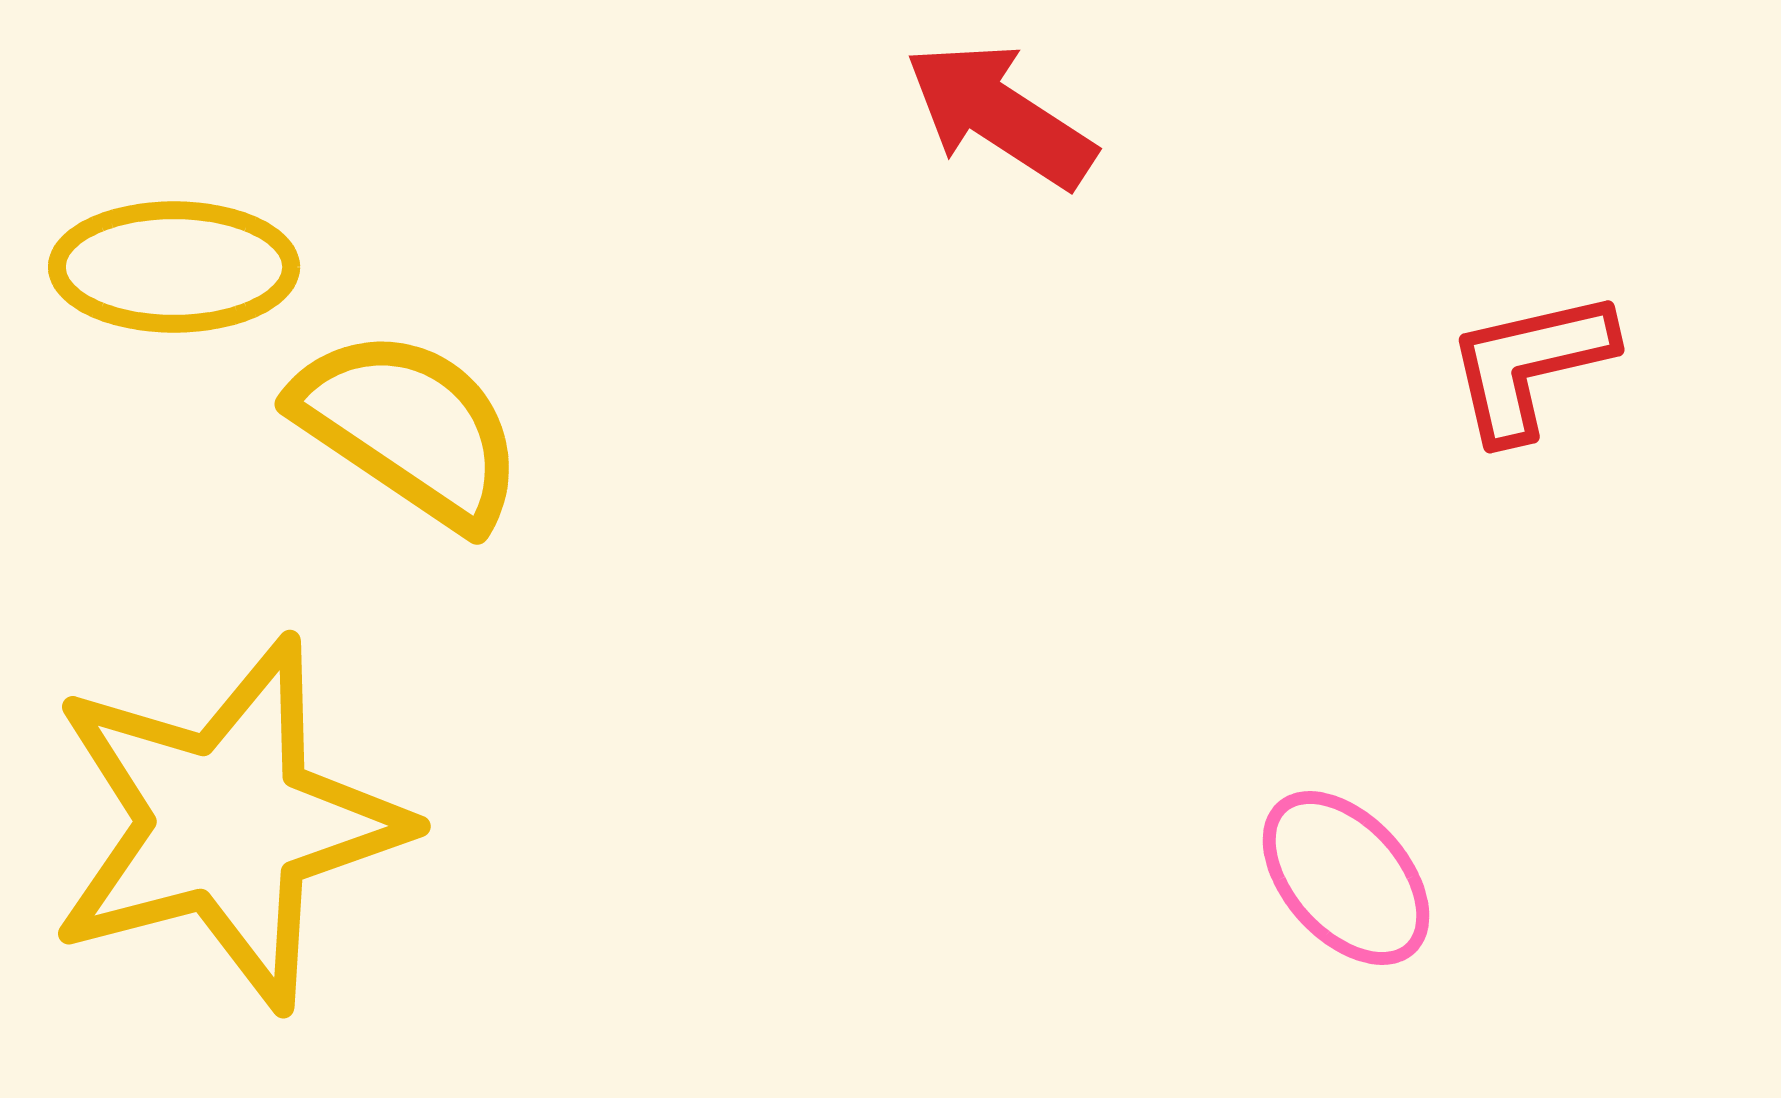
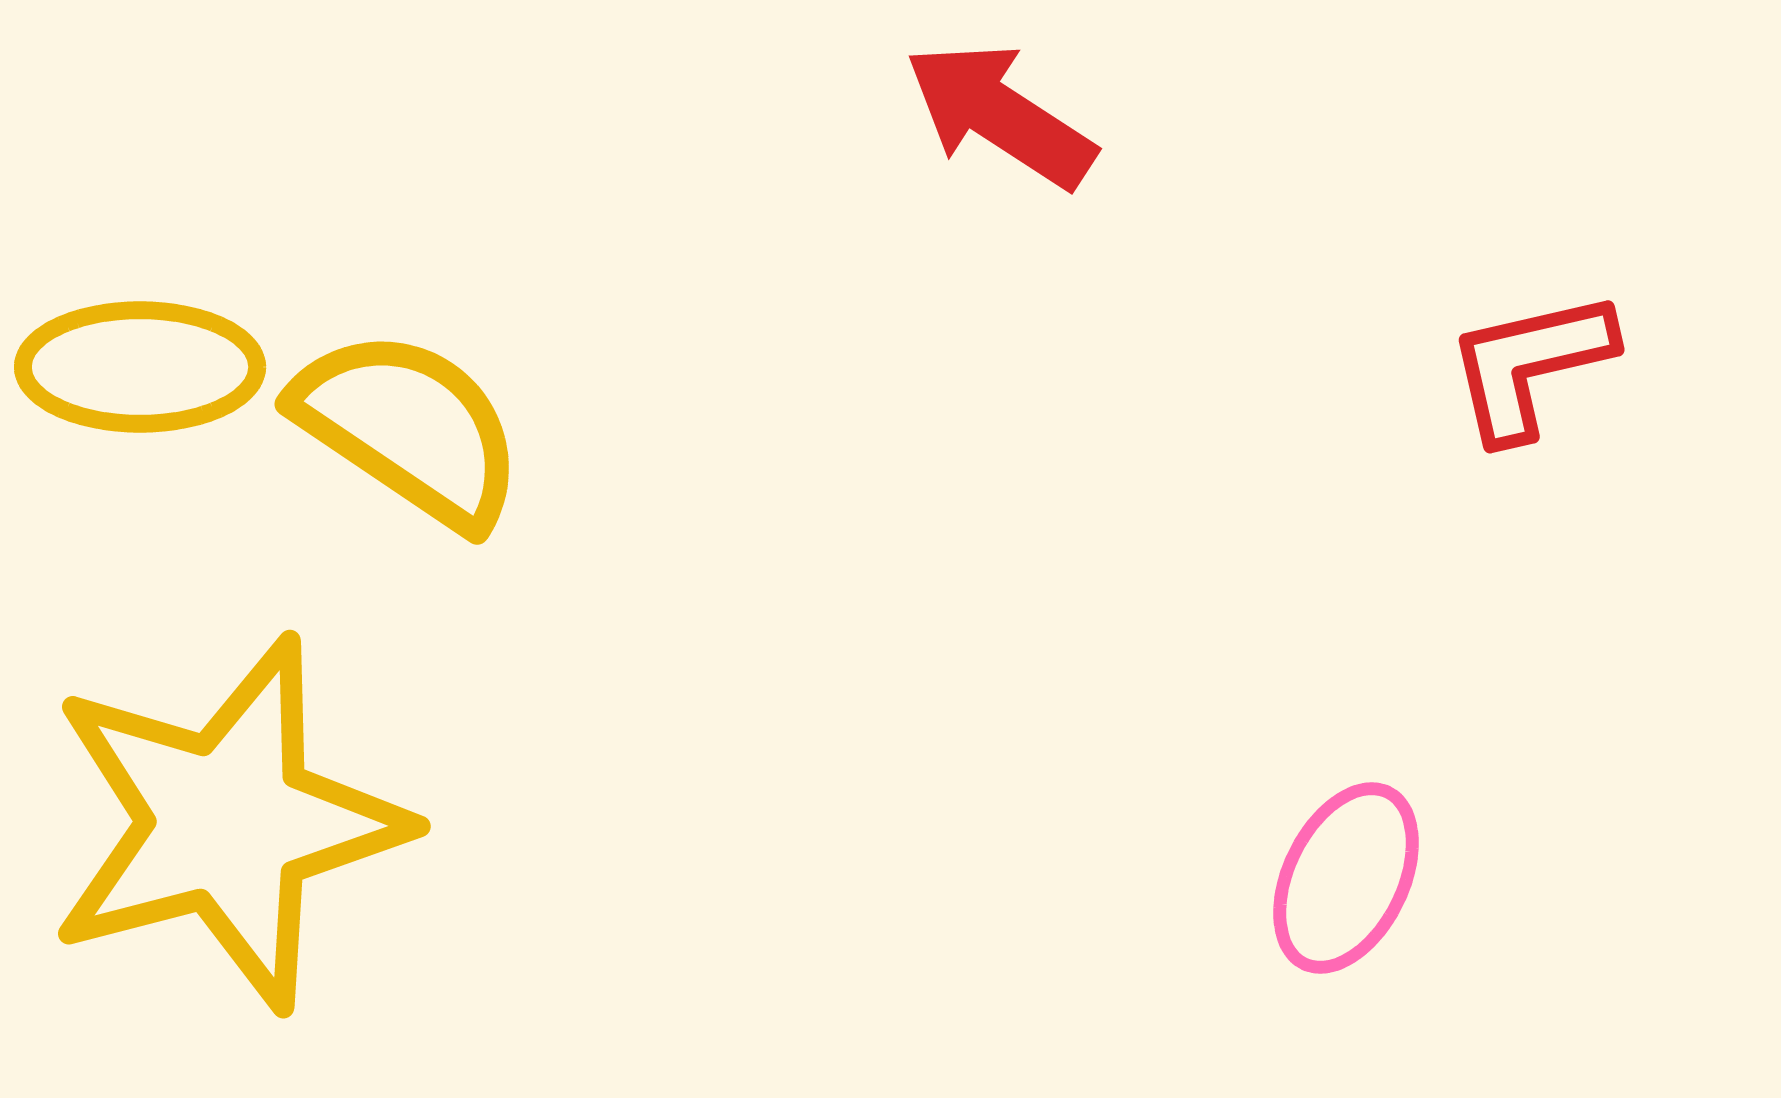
yellow ellipse: moved 34 px left, 100 px down
pink ellipse: rotated 68 degrees clockwise
